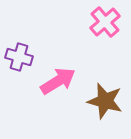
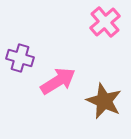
purple cross: moved 1 px right, 1 px down
brown star: moved 1 px left; rotated 9 degrees clockwise
